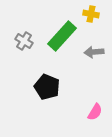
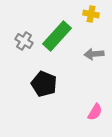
green rectangle: moved 5 px left
gray arrow: moved 2 px down
black pentagon: moved 3 px left, 3 px up
